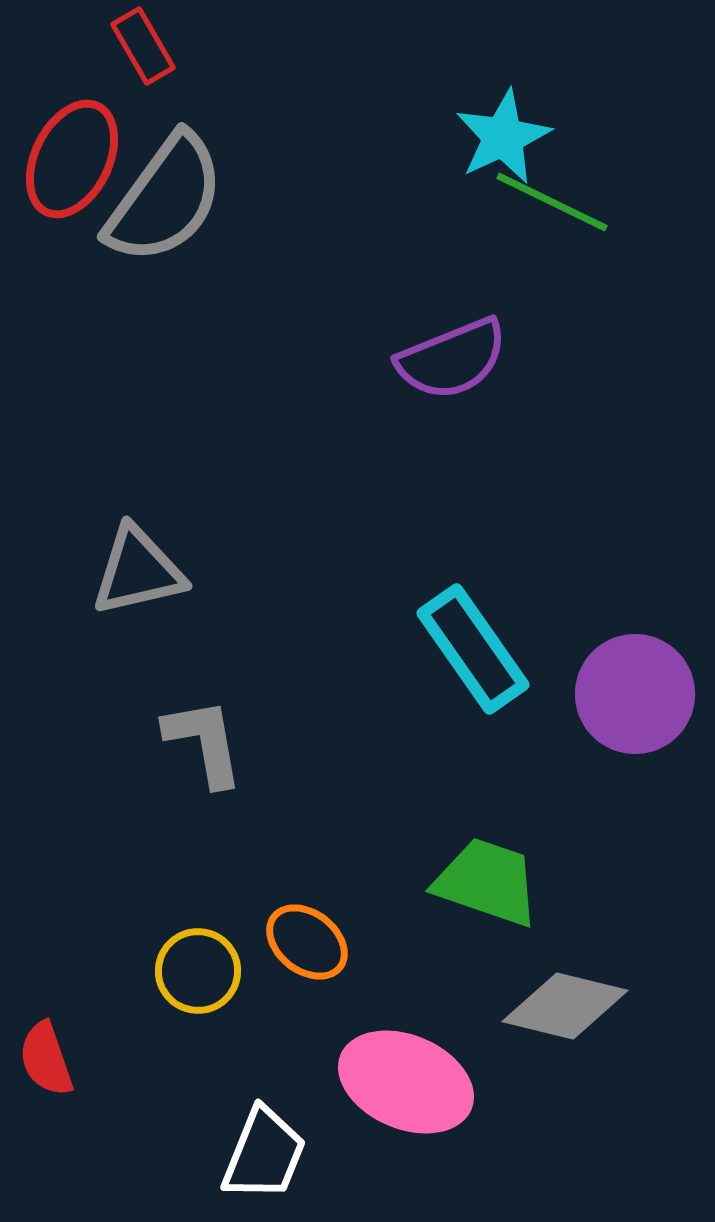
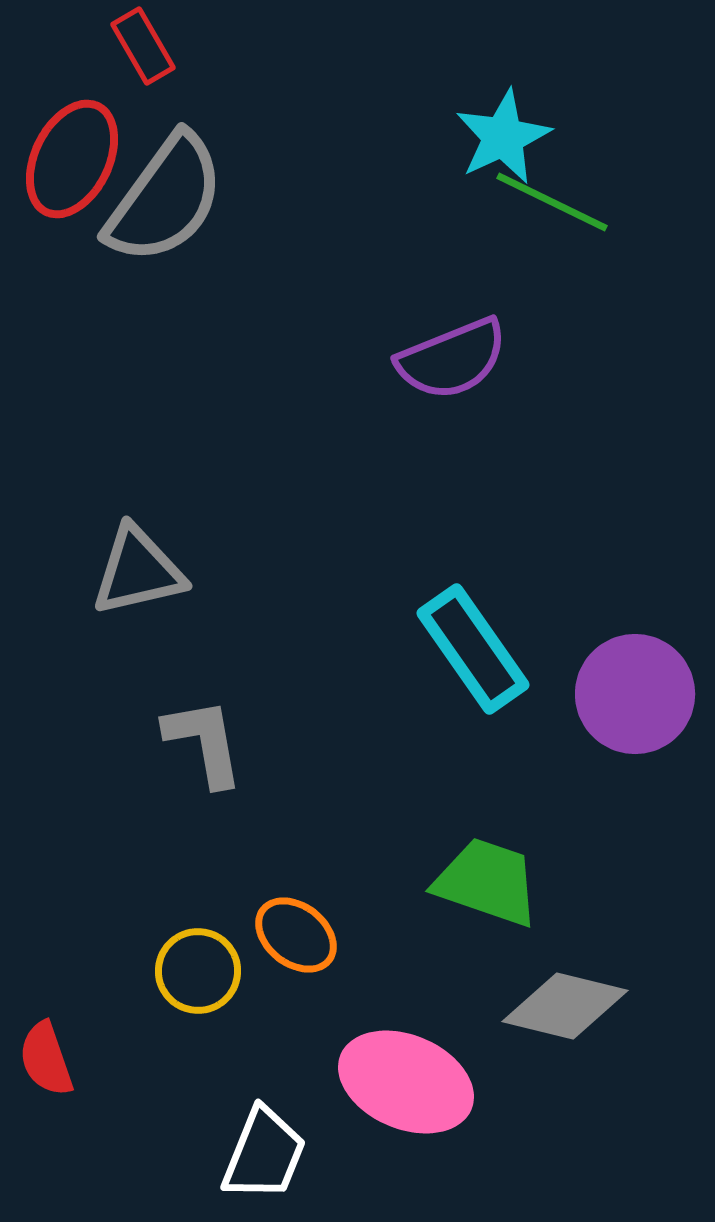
orange ellipse: moved 11 px left, 7 px up
